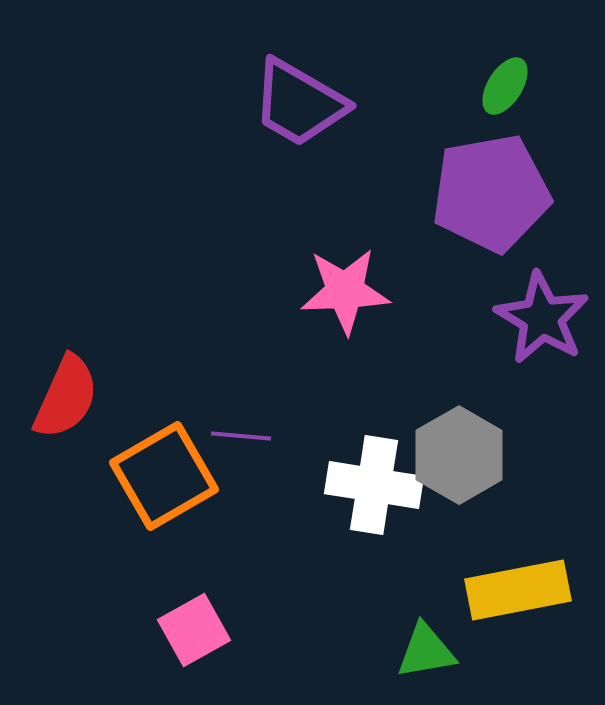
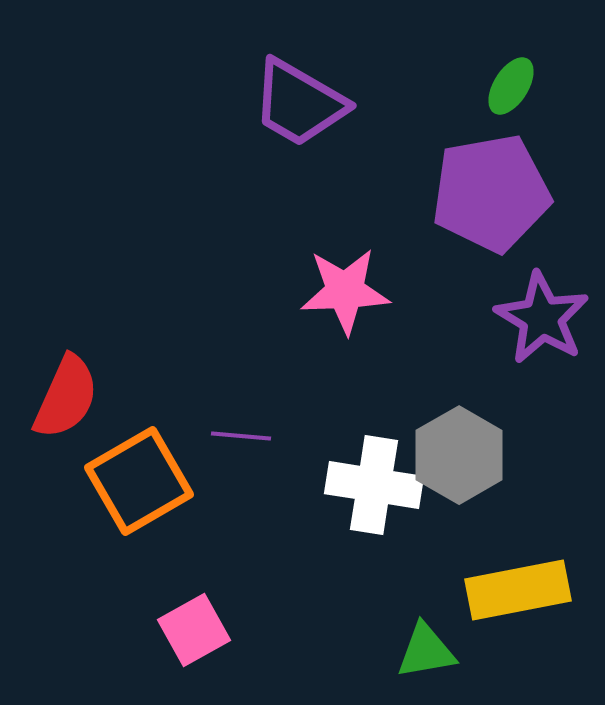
green ellipse: moved 6 px right
orange square: moved 25 px left, 5 px down
